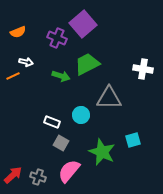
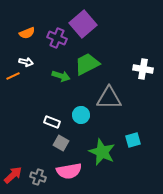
orange semicircle: moved 9 px right, 1 px down
pink semicircle: rotated 140 degrees counterclockwise
